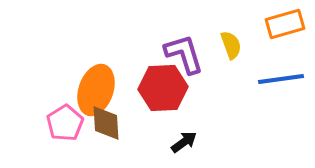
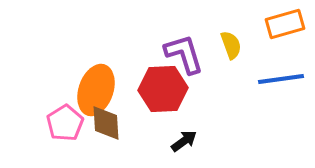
red hexagon: moved 1 px down
black arrow: moved 1 px up
